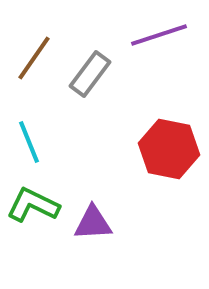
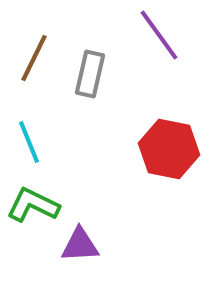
purple line: rotated 72 degrees clockwise
brown line: rotated 9 degrees counterclockwise
gray rectangle: rotated 24 degrees counterclockwise
purple triangle: moved 13 px left, 22 px down
